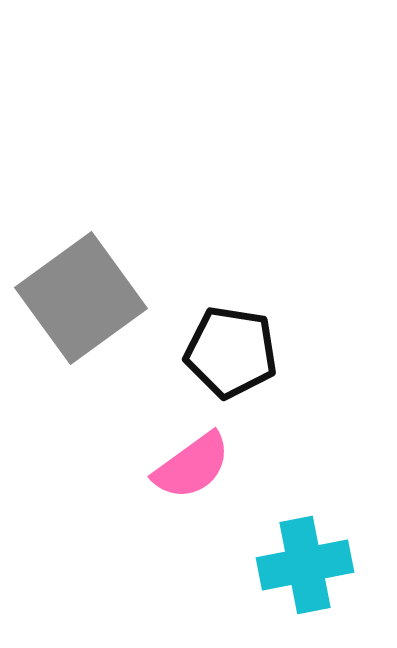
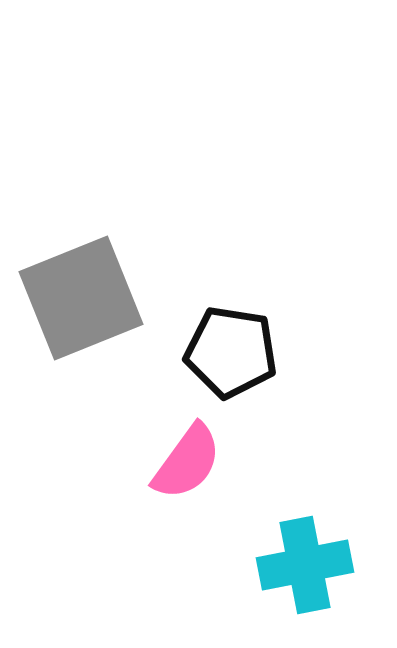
gray square: rotated 14 degrees clockwise
pink semicircle: moved 5 px left, 4 px up; rotated 18 degrees counterclockwise
